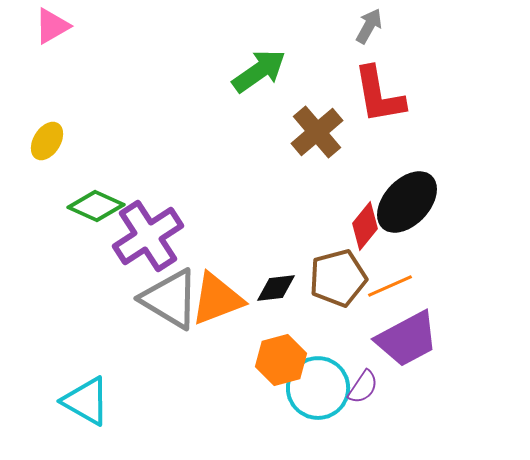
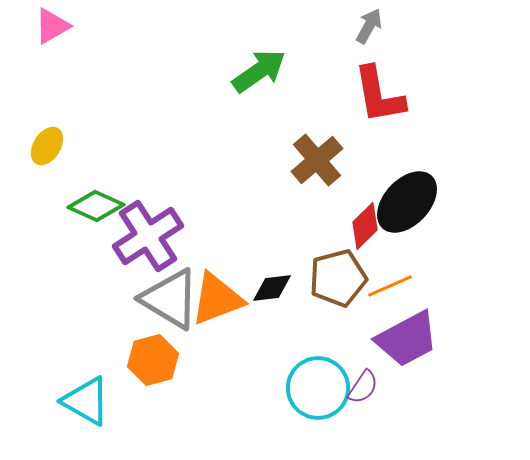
brown cross: moved 28 px down
yellow ellipse: moved 5 px down
red diamond: rotated 6 degrees clockwise
black diamond: moved 4 px left
orange hexagon: moved 128 px left
